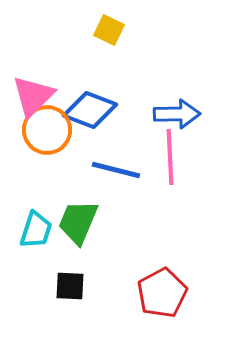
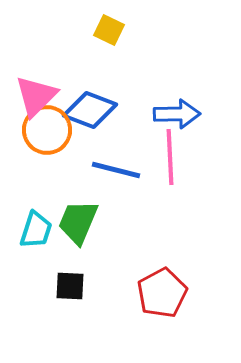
pink triangle: moved 3 px right
